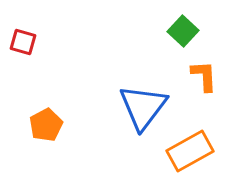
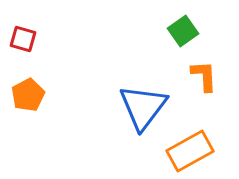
green square: rotated 12 degrees clockwise
red square: moved 3 px up
orange pentagon: moved 18 px left, 30 px up
